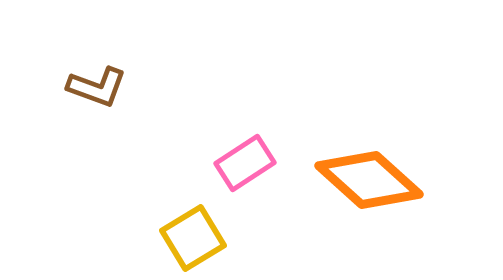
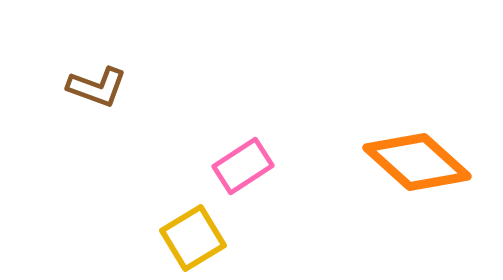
pink rectangle: moved 2 px left, 3 px down
orange diamond: moved 48 px right, 18 px up
